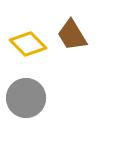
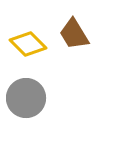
brown trapezoid: moved 2 px right, 1 px up
